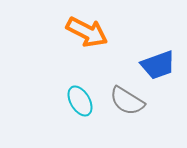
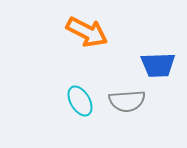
blue trapezoid: rotated 18 degrees clockwise
gray semicircle: rotated 36 degrees counterclockwise
